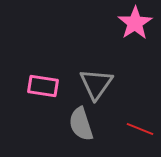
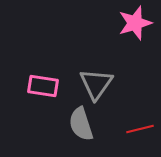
pink star: rotated 16 degrees clockwise
red line: rotated 36 degrees counterclockwise
